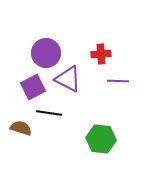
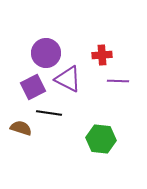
red cross: moved 1 px right, 1 px down
